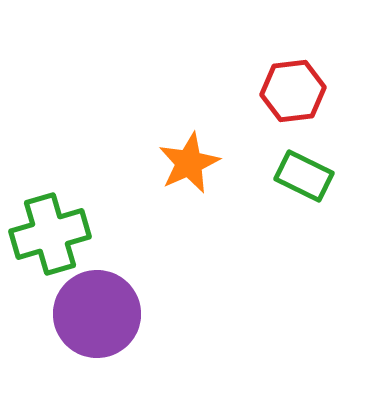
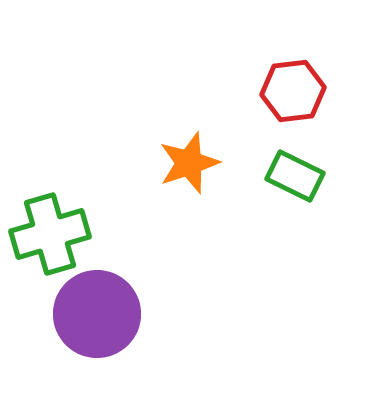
orange star: rotated 6 degrees clockwise
green rectangle: moved 9 px left
